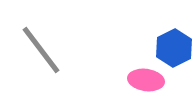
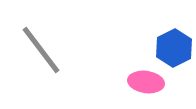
pink ellipse: moved 2 px down
